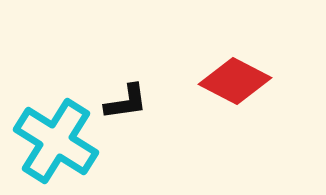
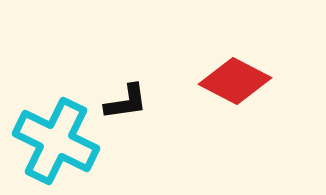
cyan cross: rotated 6 degrees counterclockwise
